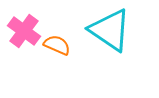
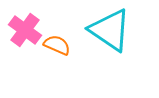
pink cross: moved 1 px right, 1 px up
